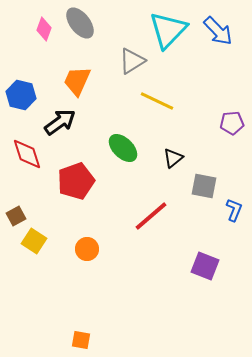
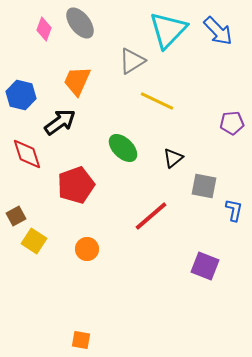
red pentagon: moved 4 px down
blue L-shape: rotated 10 degrees counterclockwise
